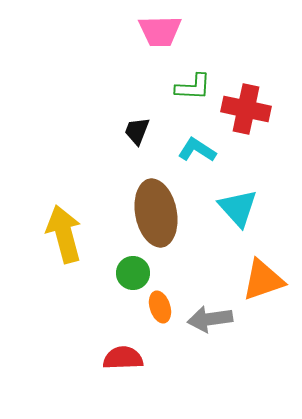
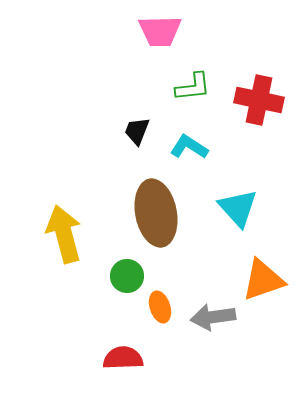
green L-shape: rotated 9 degrees counterclockwise
red cross: moved 13 px right, 9 px up
cyan L-shape: moved 8 px left, 3 px up
green circle: moved 6 px left, 3 px down
gray arrow: moved 3 px right, 2 px up
